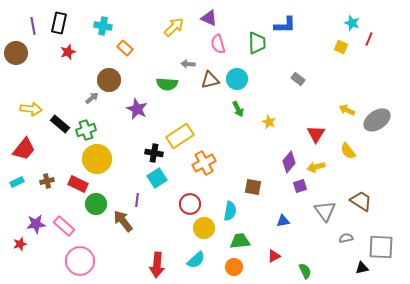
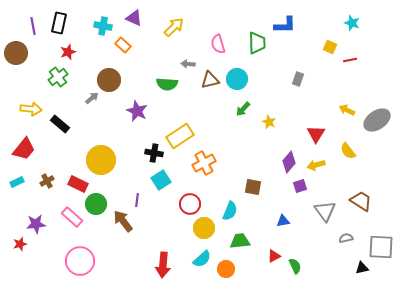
purple triangle at (209, 18): moved 75 px left
red line at (369, 39): moved 19 px left, 21 px down; rotated 56 degrees clockwise
yellow square at (341, 47): moved 11 px left
orange rectangle at (125, 48): moved 2 px left, 3 px up
gray rectangle at (298, 79): rotated 72 degrees clockwise
purple star at (137, 109): moved 2 px down
green arrow at (238, 109): moved 5 px right; rotated 70 degrees clockwise
green cross at (86, 130): moved 28 px left, 53 px up; rotated 18 degrees counterclockwise
yellow circle at (97, 159): moved 4 px right, 1 px down
yellow arrow at (316, 167): moved 2 px up
cyan square at (157, 178): moved 4 px right, 2 px down
brown cross at (47, 181): rotated 16 degrees counterclockwise
cyan semicircle at (230, 211): rotated 12 degrees clockwise
pink rectangle at (64, 226): moved 8 px right, 9 px up
cyan semicircle at (196, 260): moved 6 px right, 1 px up
red arrow at (157, 265): moved 6 px right
orange circle at (234, 267): moved 8 px left, 2 px down
green semicircle at (305, 271): moved 10 px left, 5 px up
